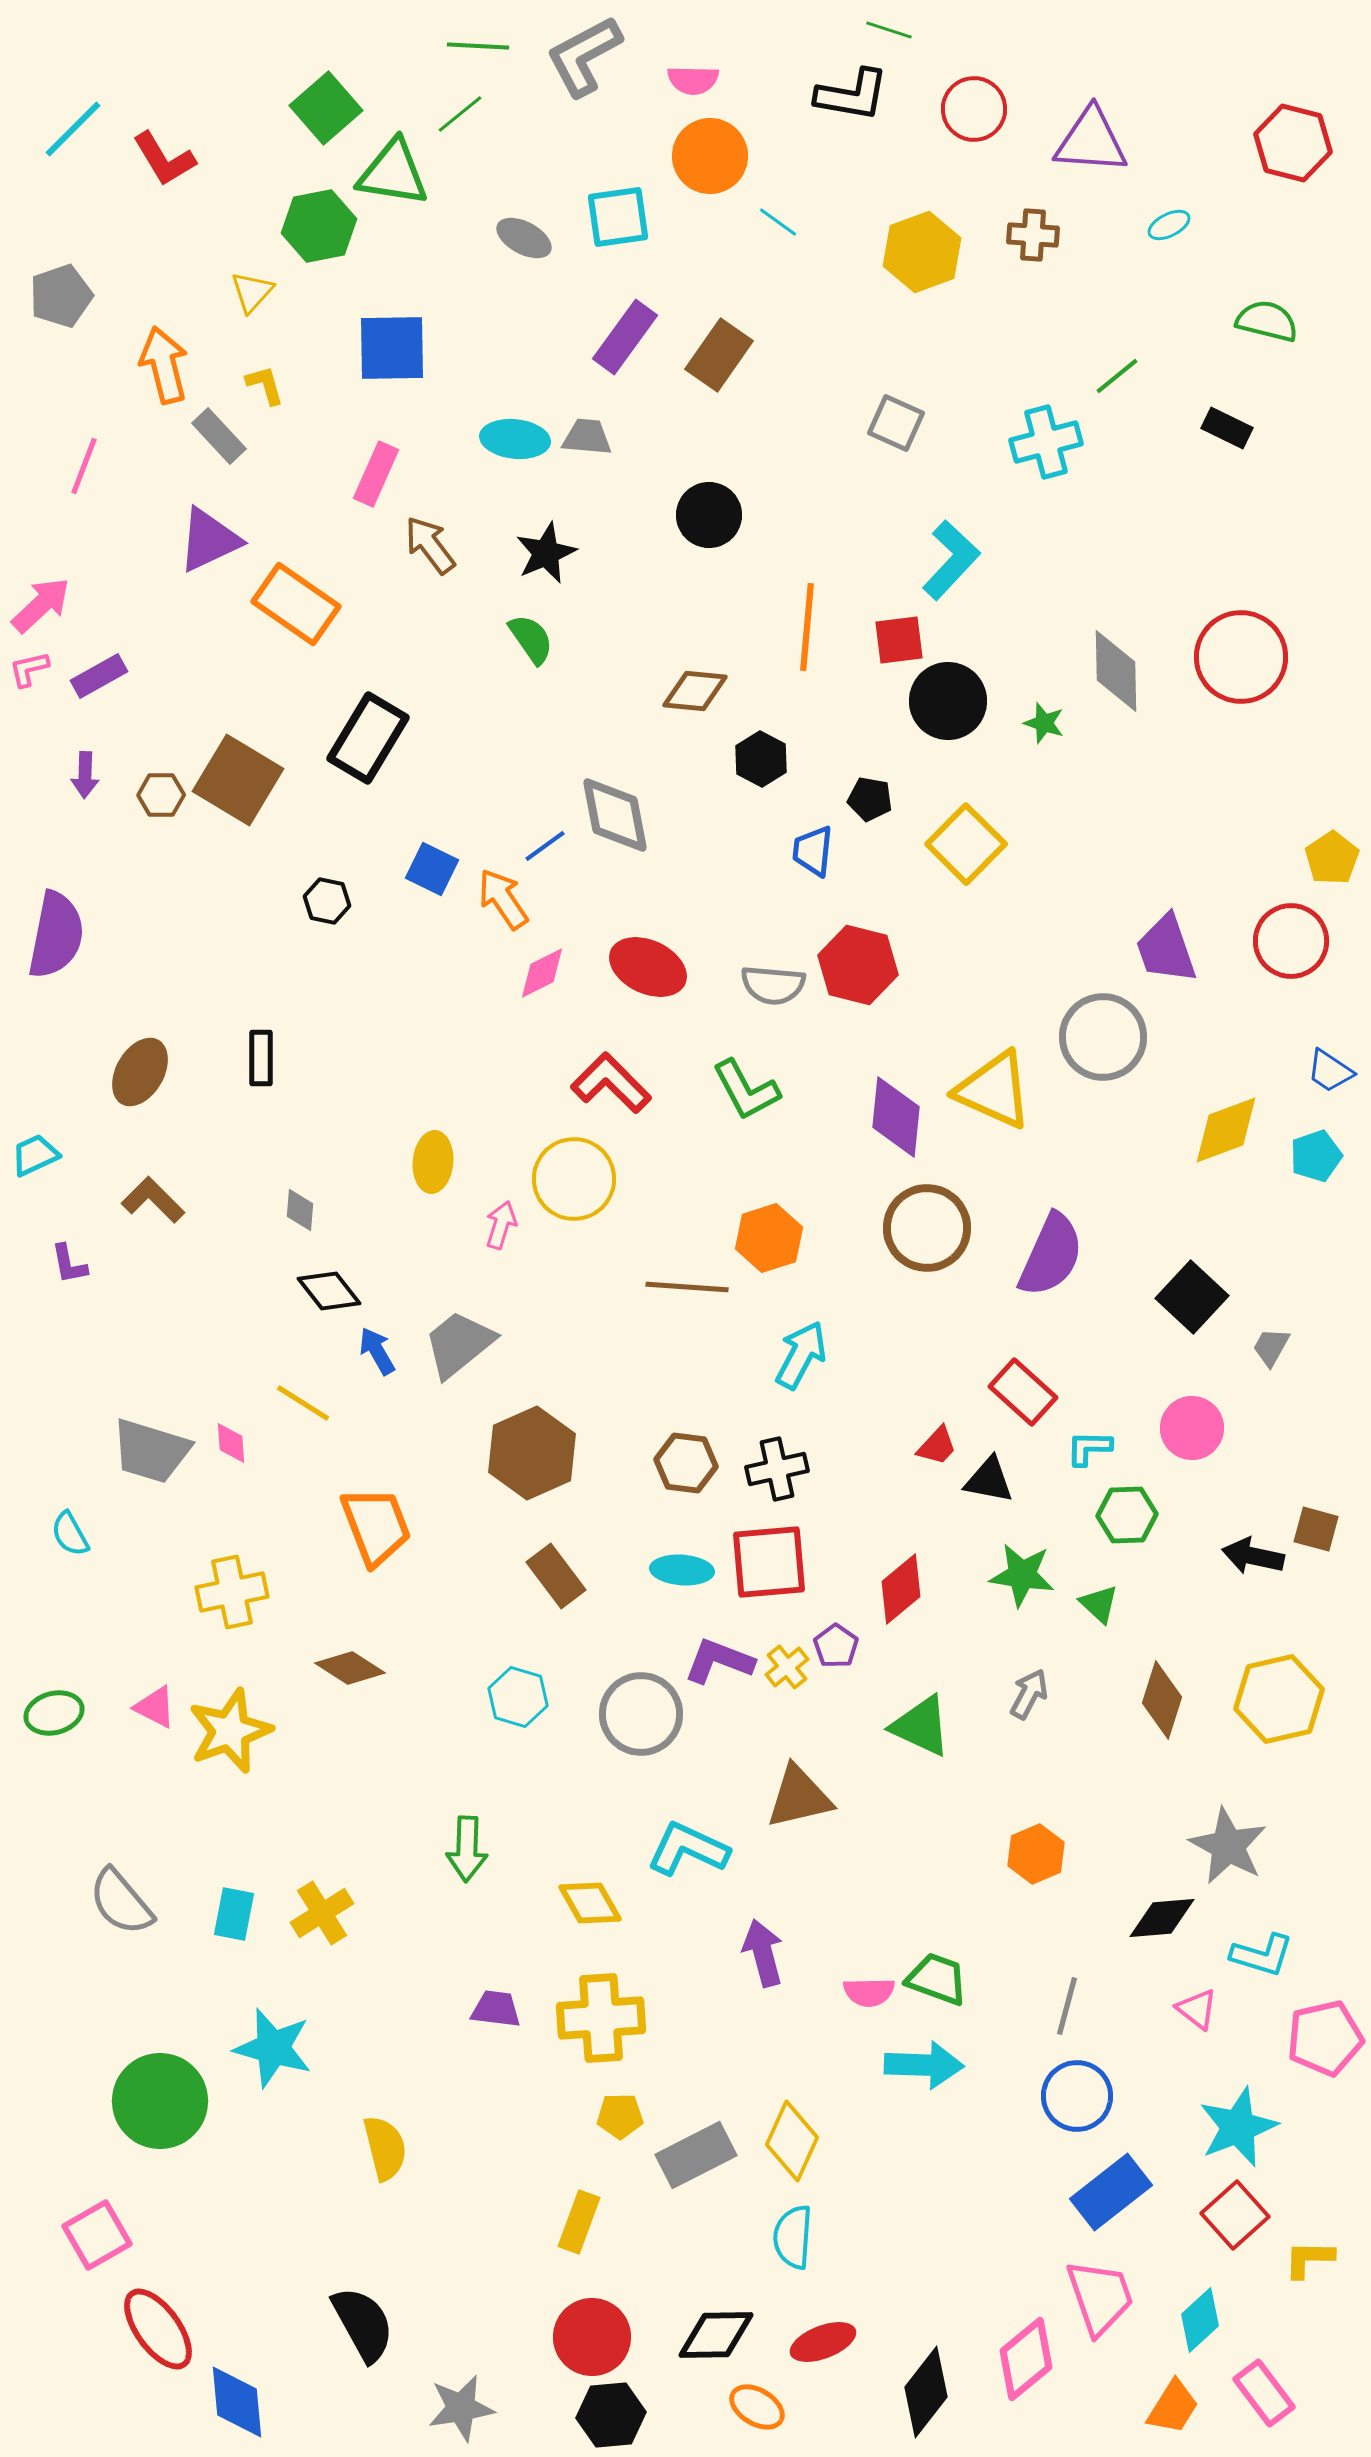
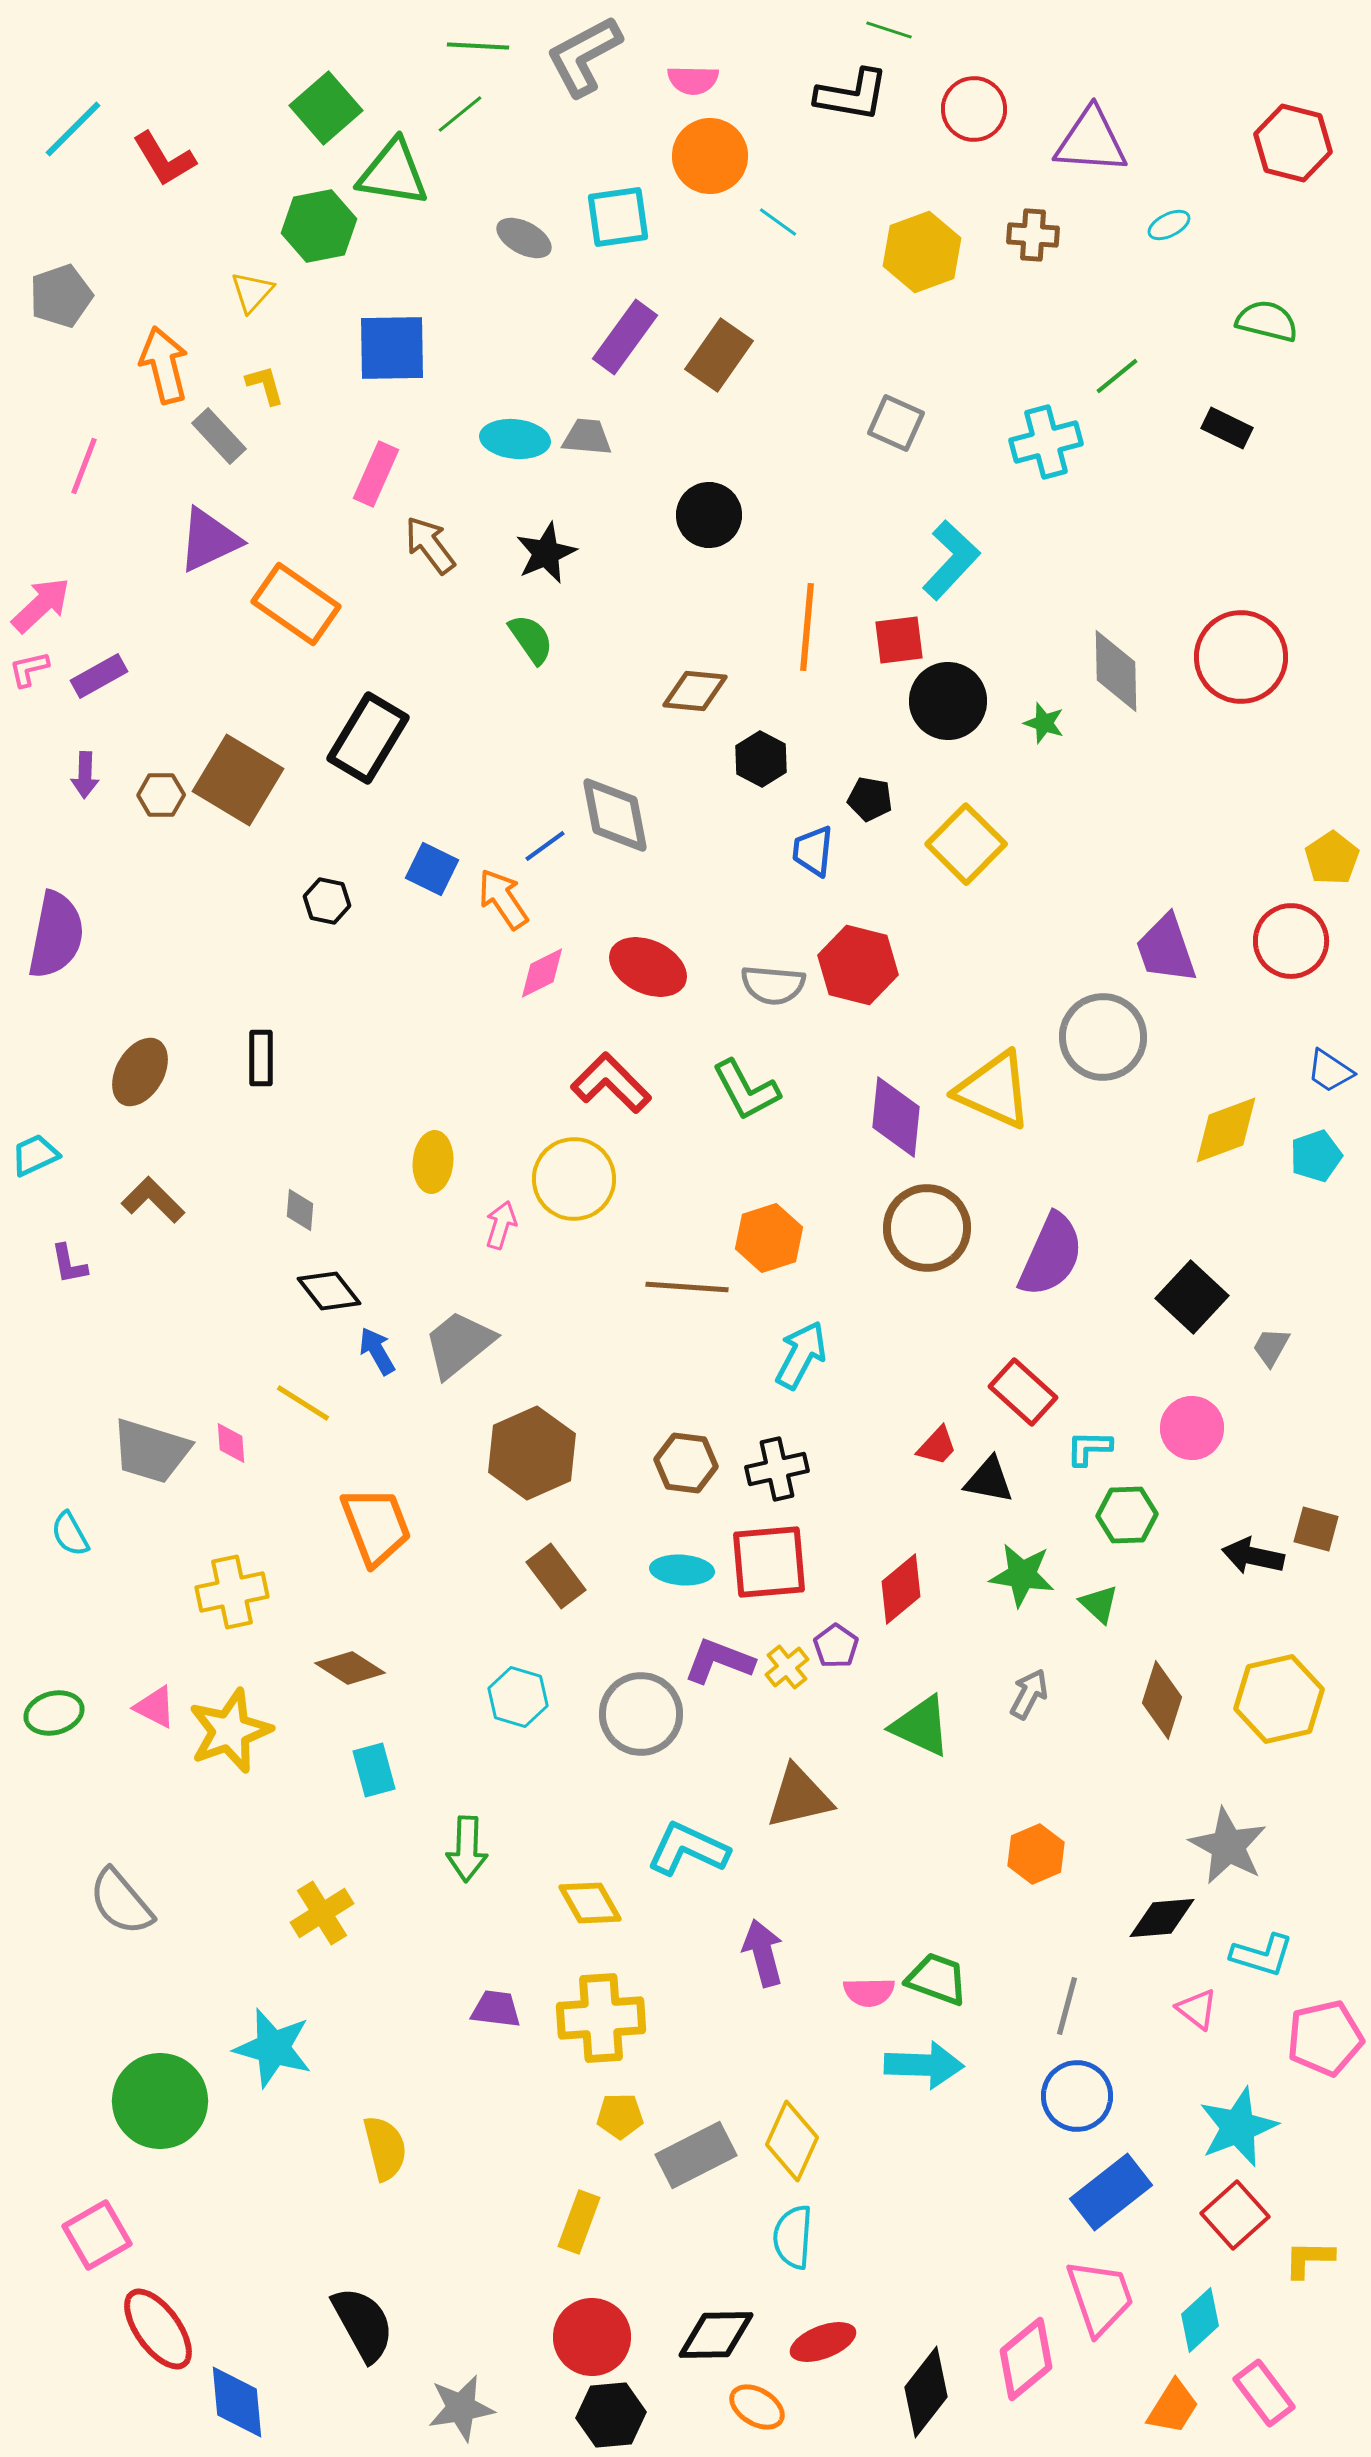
cyan rectangle at (234, 1914): moved 140 px right, 144 px up; rotated 26 degrees counterclockwise
